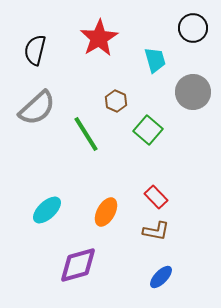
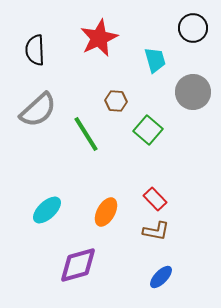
red star: rotated 6 degrees clockwise
black semicircle: rotated 16 degrees counterclockwise
brown hexagon: rotated 20 degrees counterclockwise
gray semicircle: moved 1 px right, 2 px down
red rectangle: moved 1 px left, 2 px down
